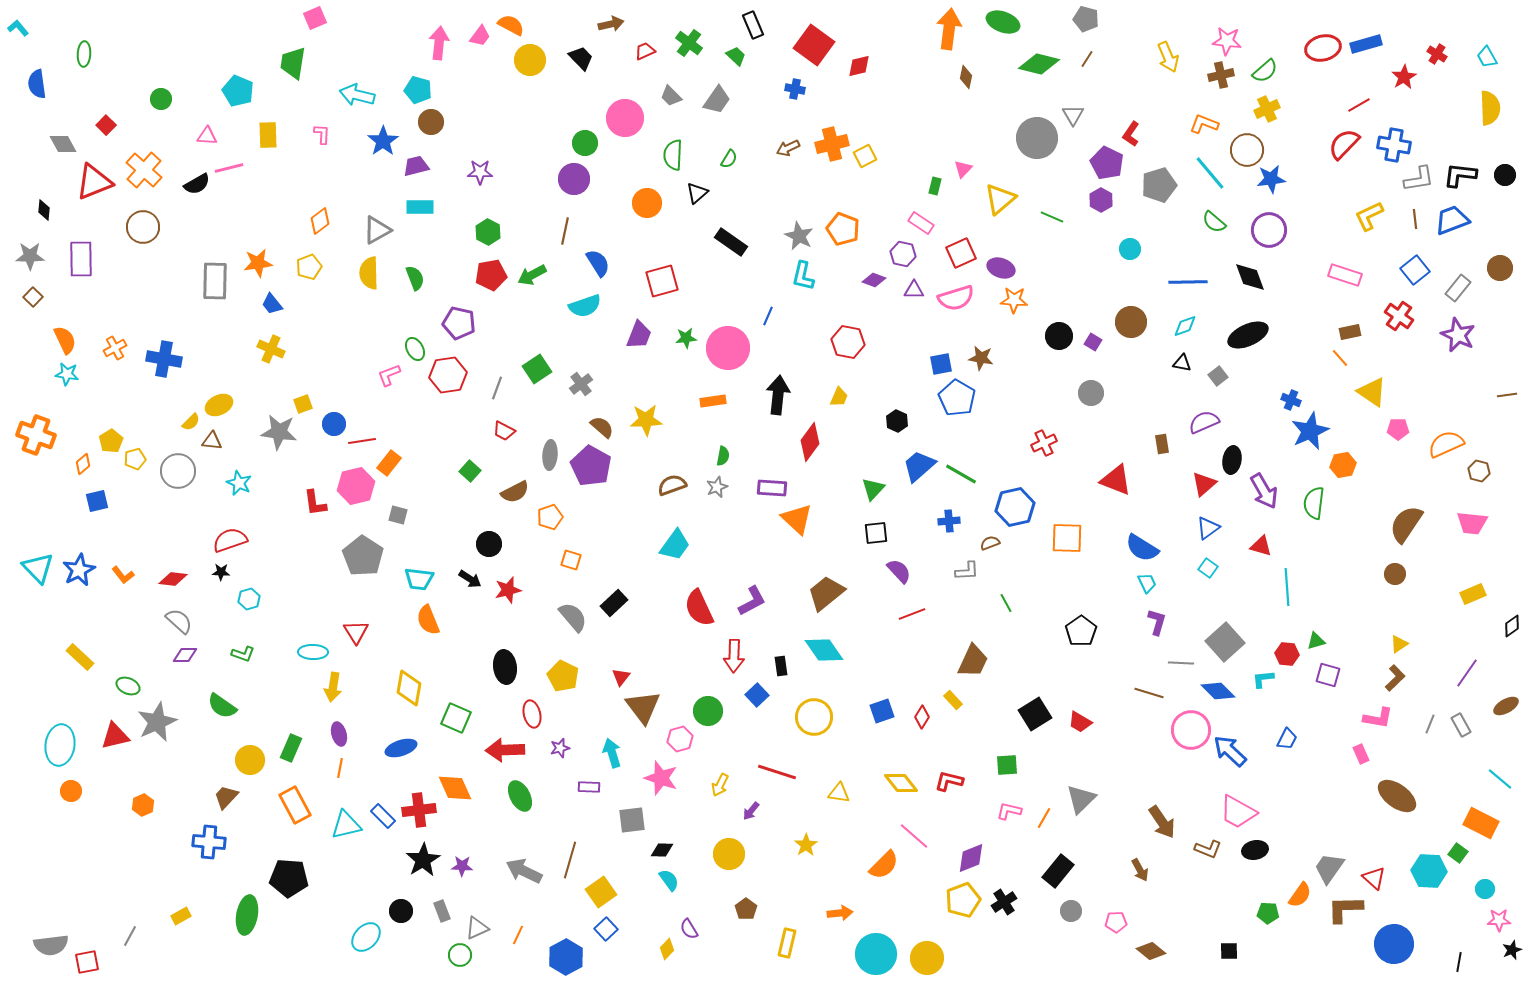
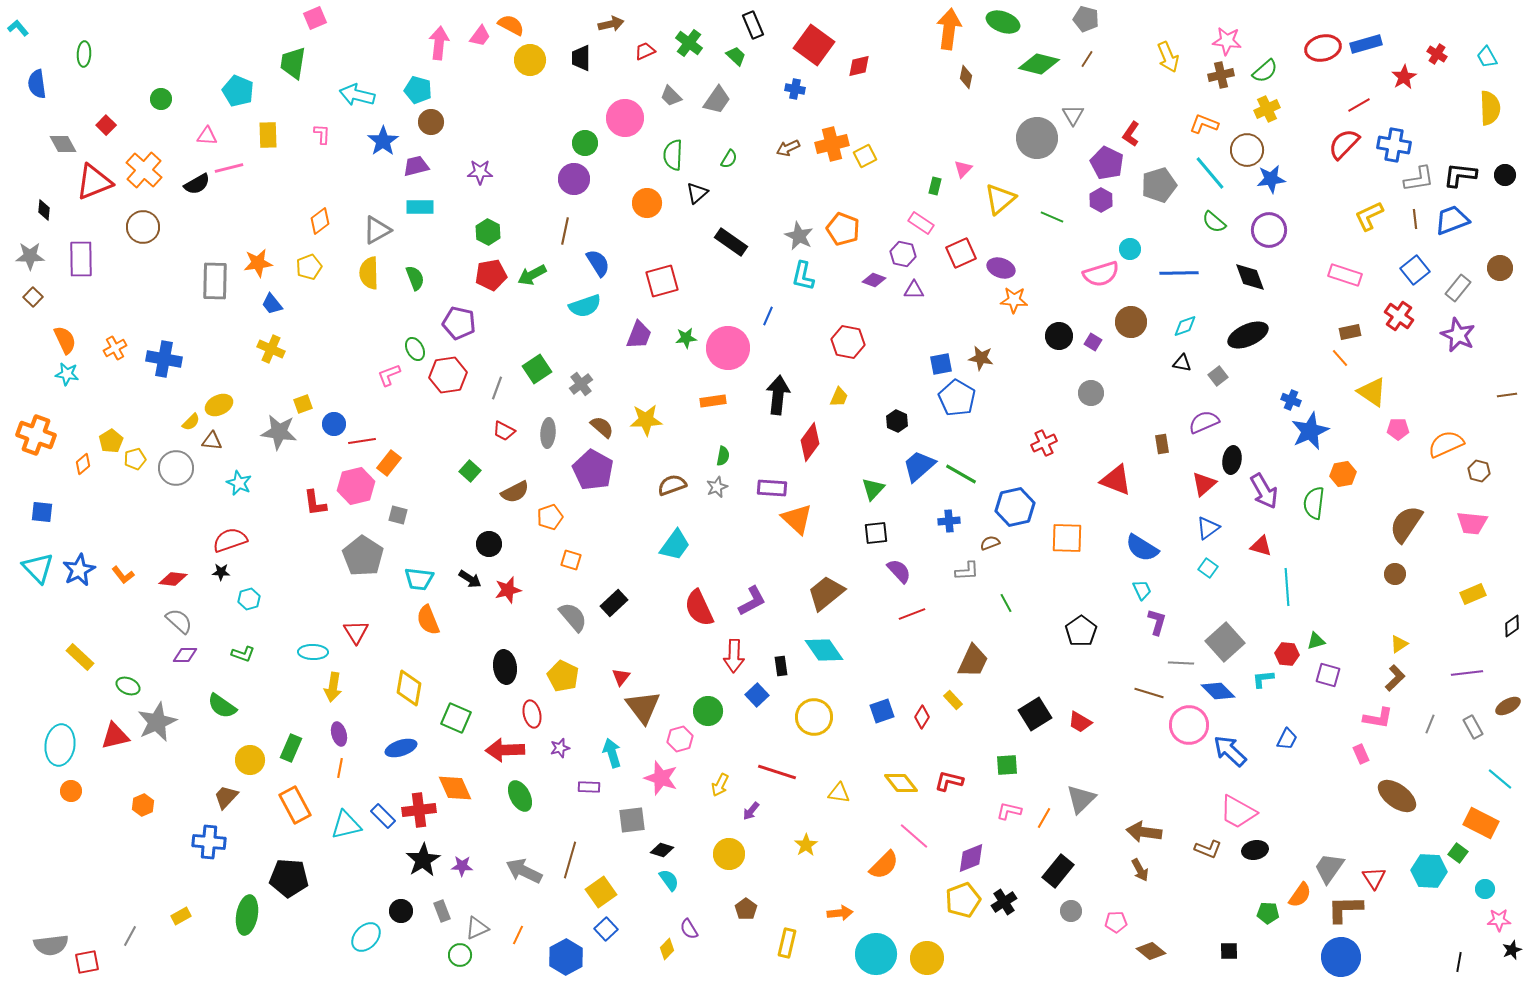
black trapezoid at (581, 58): rotated 136 degrees counterclockwise
blue line at (1188, 282): moved 9 px left, 9 px up
pink semicircle at (956, 298): moved 145 px right, 24 px up
gray ellipse at (550, 455): moved 2 px left, 22 px up
orange hexagon at (1343, 465): moved 9 px down
purple pentagon at (591, 466): moved 2 px right, 4 px down
gray circle at (178, 471): moved 2 px left, 3 px up
blue square at (97, 501): moved 55 px left, 11 px down; rotated 20 degrees clockwise
cyan trapezoid at (1147, 583): moved 5 px left, 7 px down
purple line at (1467, 673): rotated 48 degrees clockwise
brown ellipse at (1506, 706): moved 2 px right
gray rectangle at (1461, 725): moved 12 px right, 2 px down
pink circle at (1191, 730): moved 2 px left, 5 px up
brown arrow at (1162, 822): moved 18 px left, 10 px down; rotated 132 degrees clockwise
black diamond at (662, 850): rotated 15 degrees clockwise
red triangle at (1374, 878): rotated 15 degrees clockwise
blue circle at (1394, 944): moved 53 px left, 13 px down
